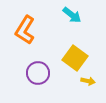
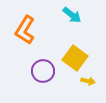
purple circle: moved 5 px right, 2 px up
